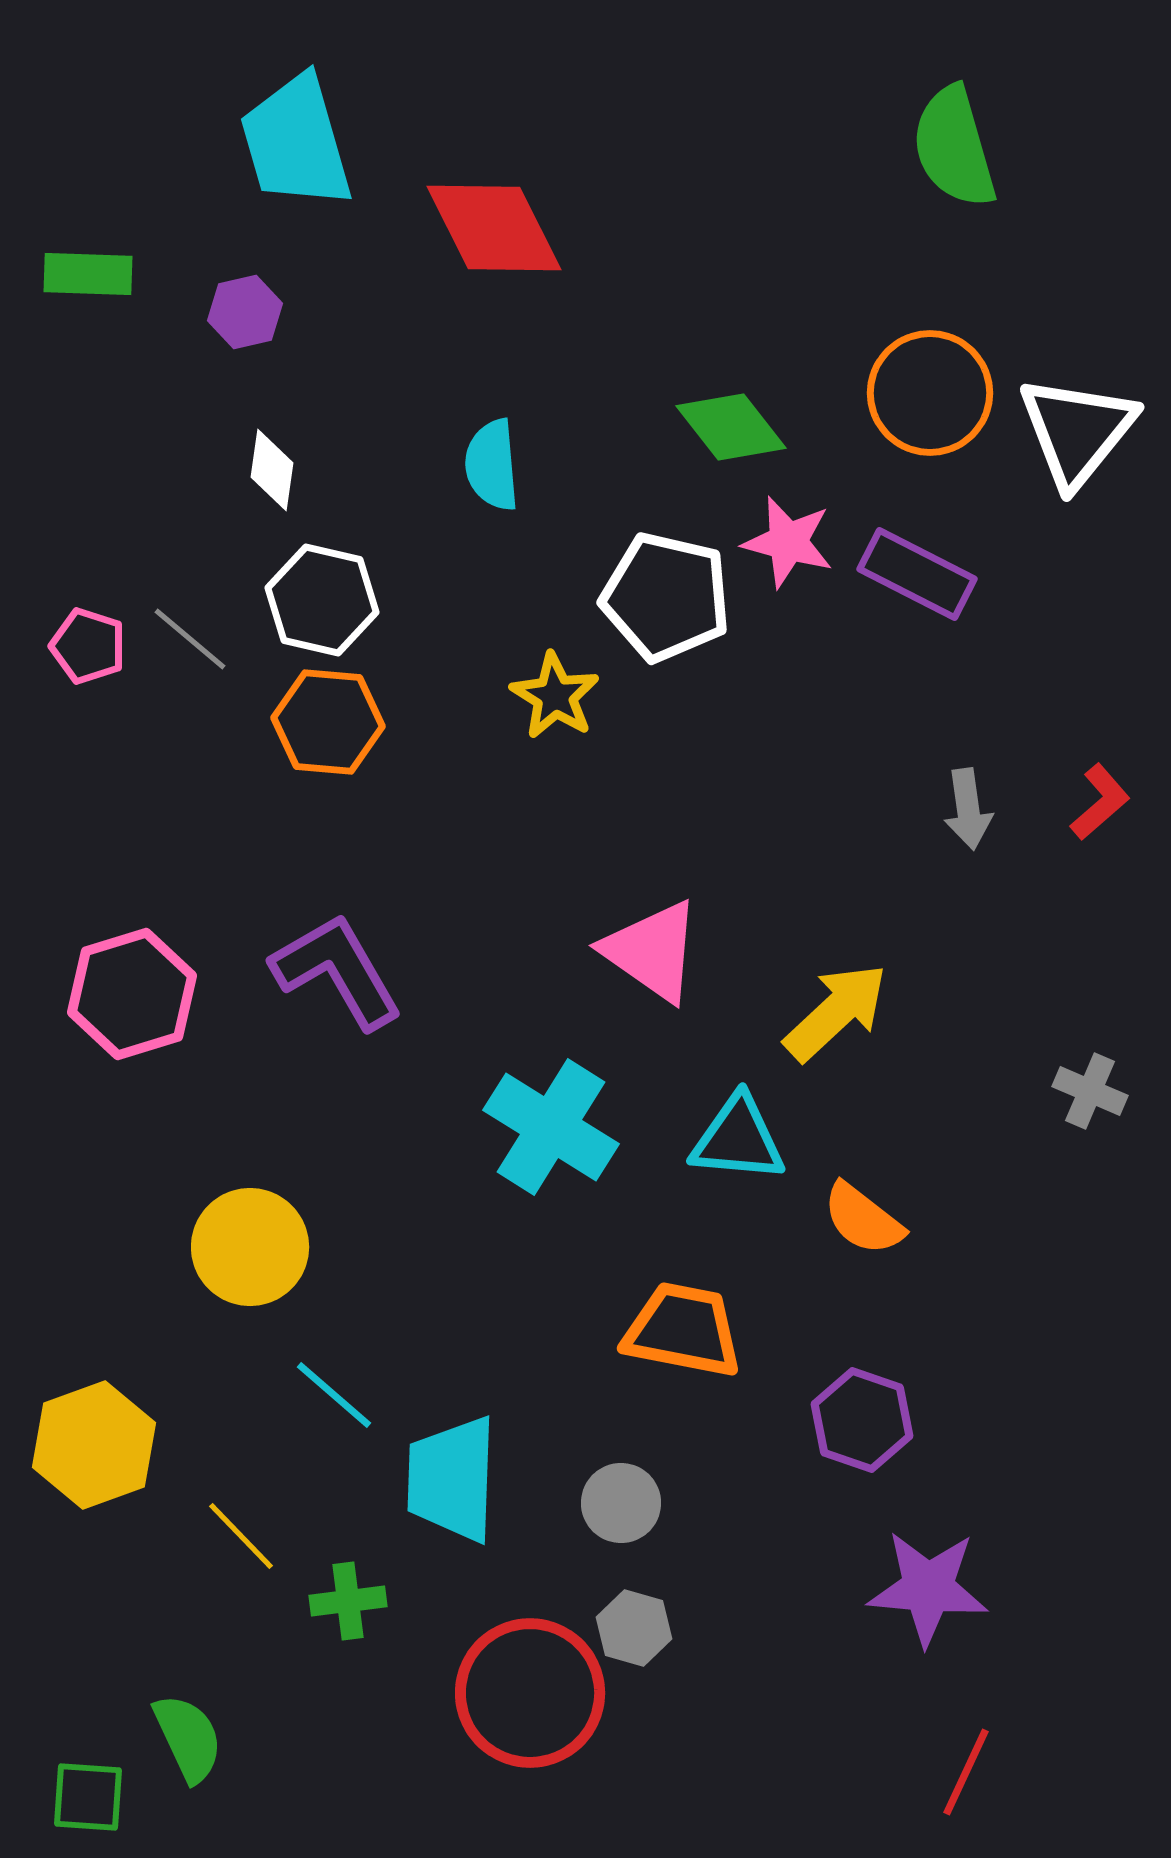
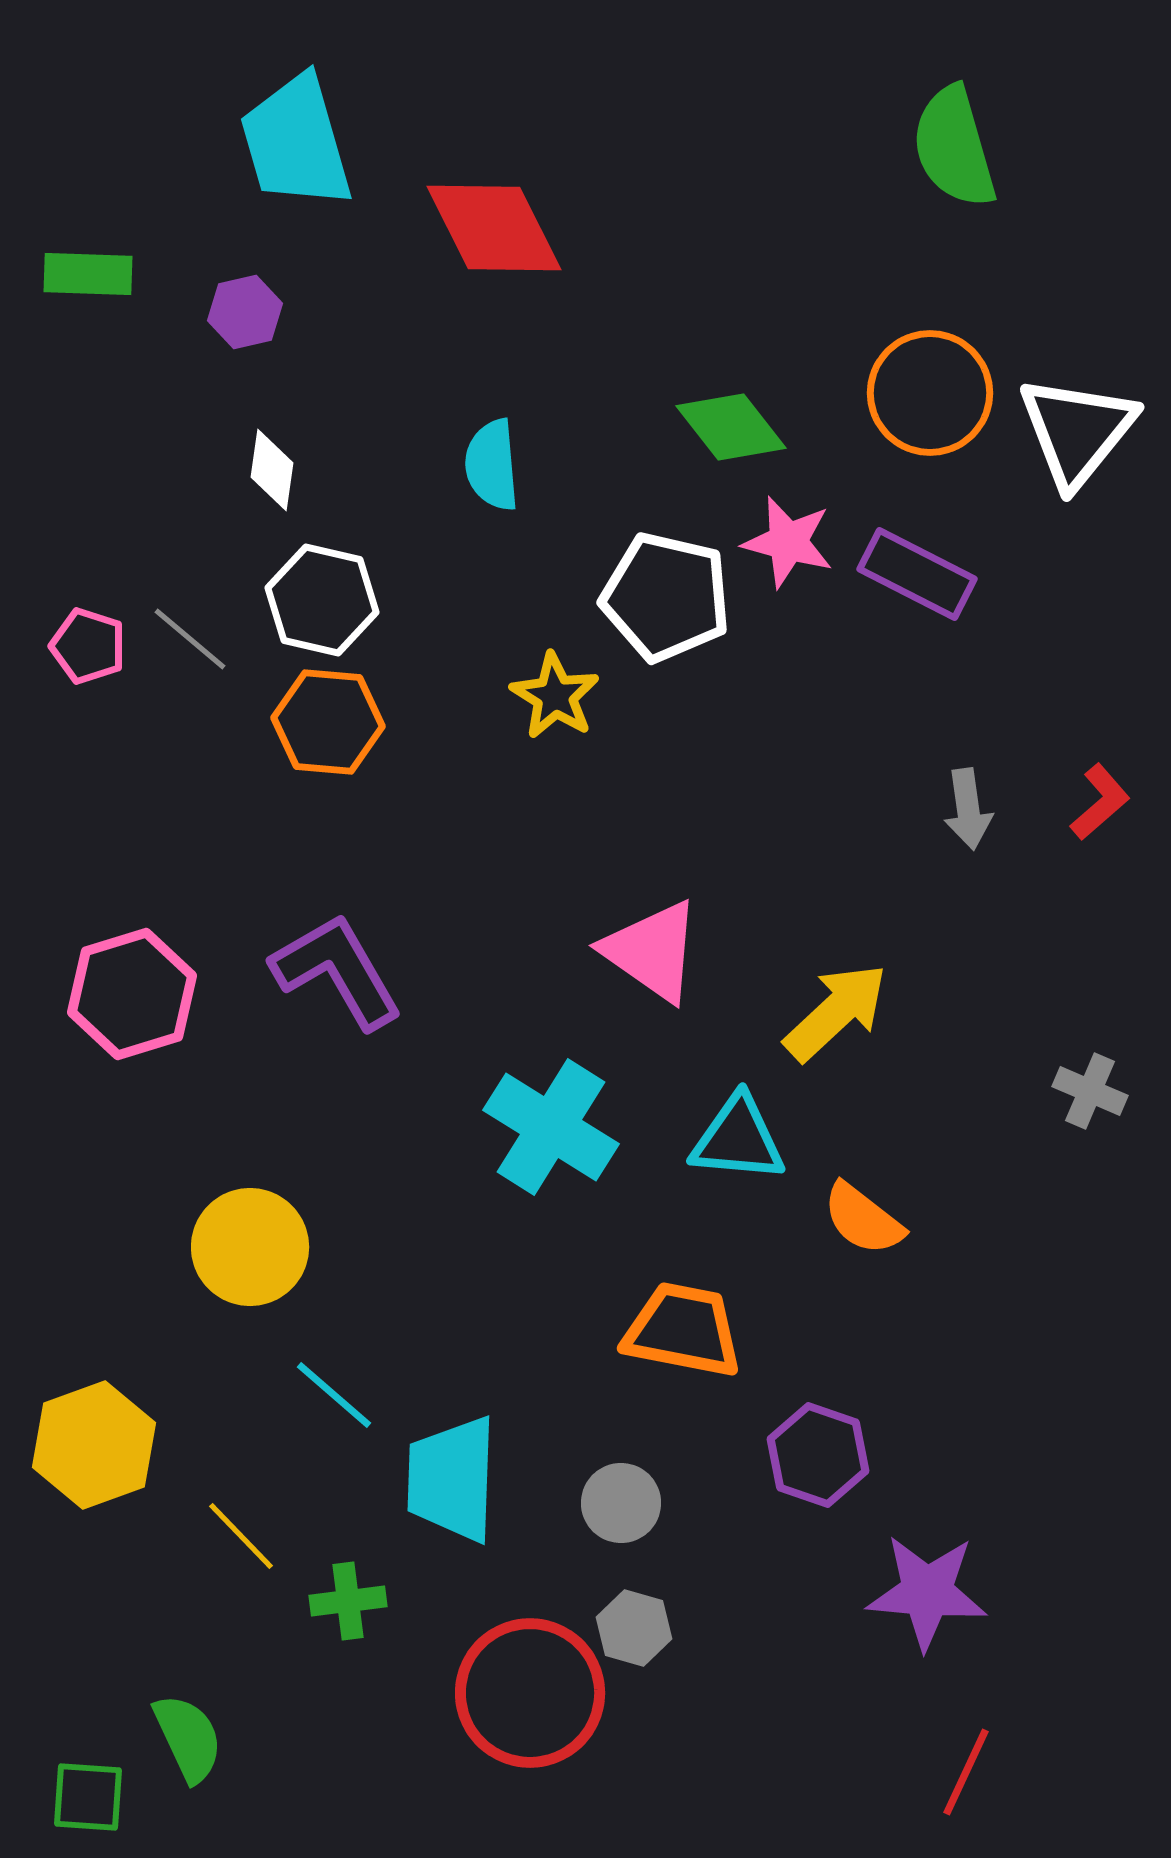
purple hexagon at (862, 1420): moved 44 px left, 35 px down
purple star at (928, 1588): moved 1 px left, 4 px down
